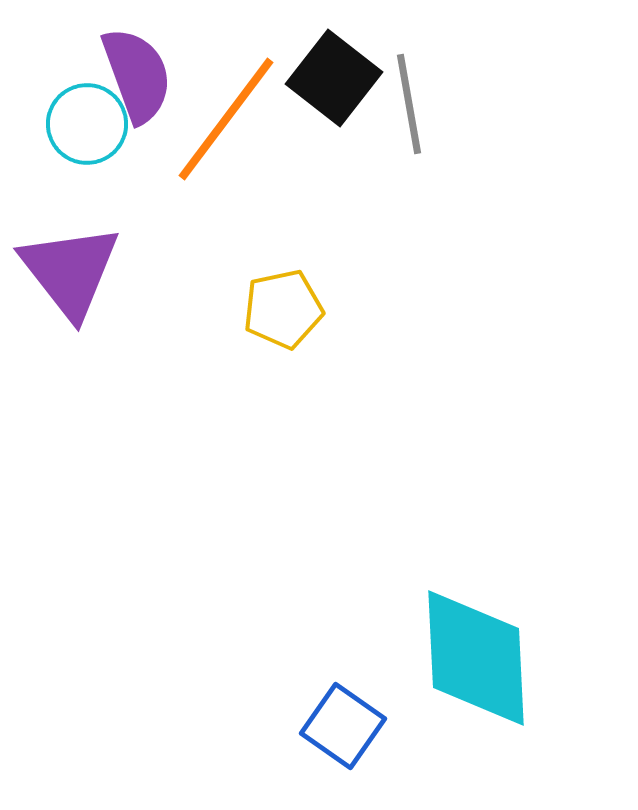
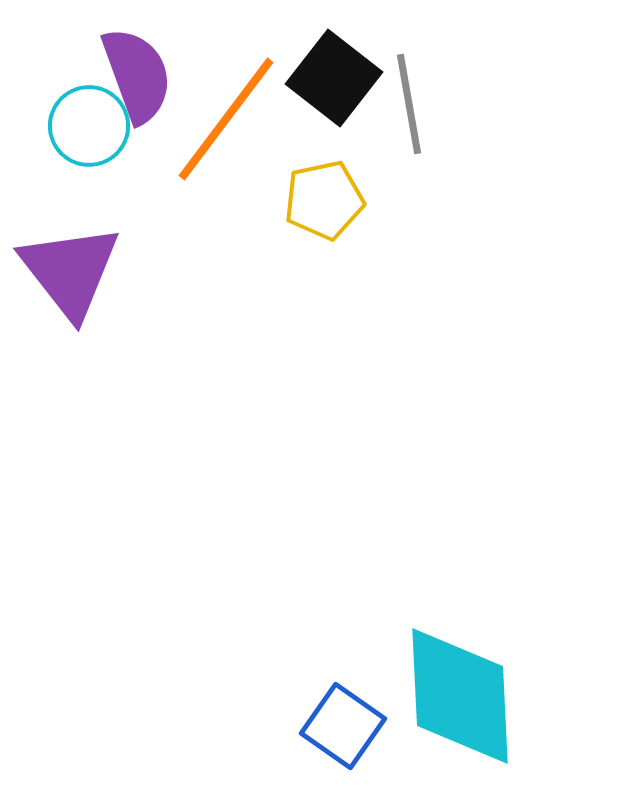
cyan circle: moved 2 px right, 2 px down
yellow pentagon: moved 41 px right, 109 px up
cyan diamond: moved 16 px left, 38 px down
